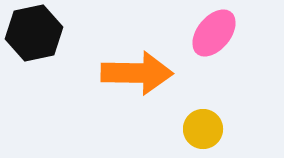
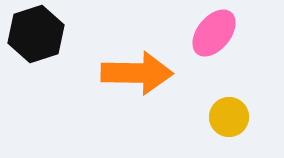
black hexagon: moved 2 px right, 1 px down; rotated 6 degrees counterclockwise
yellow circle: moved 26 px right, 12 px up
